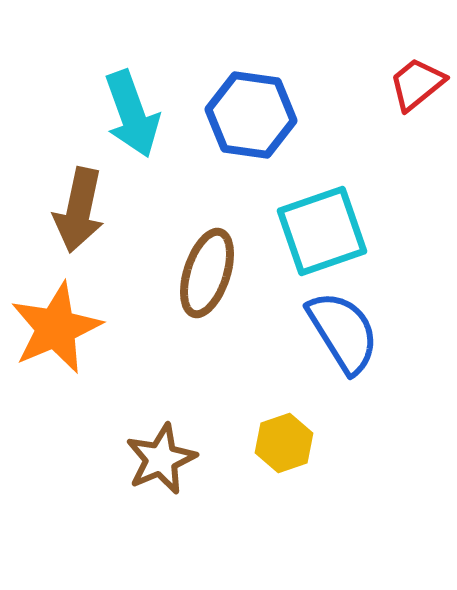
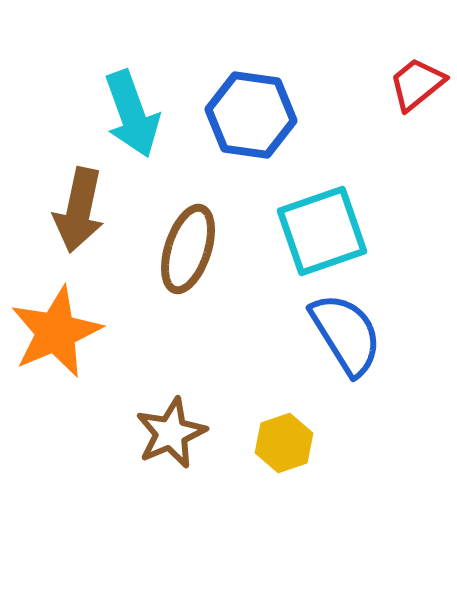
brown ellipse: moved 19 px left, 24 px up
orange star: moved 4 px down
blue semicircle: moved 3 px right, 2 px down
brown star: moved 10 px right, 26 px up
